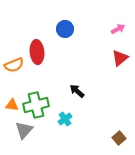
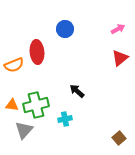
cyan cross: rotated 24 degrees clockwise
